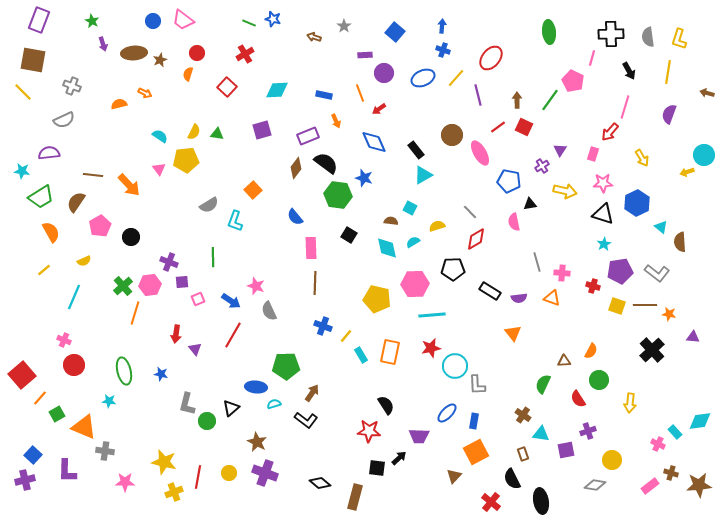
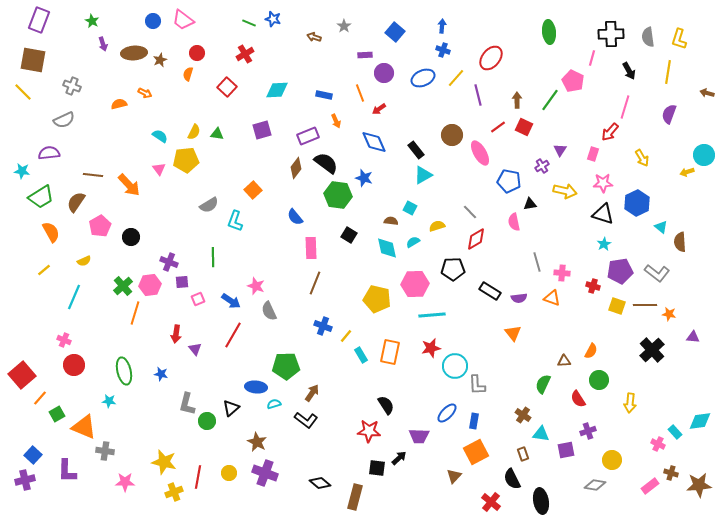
brown line at (315, 283): rotated 20 degrees clockwise
